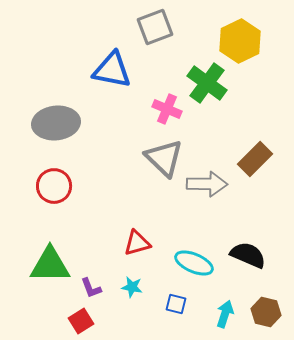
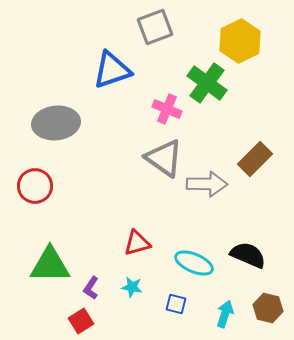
blue triangle: rotated 30 degrees counterclockwise
gray triangle: rotated 9 degrees counterclockwise
red circle: moved 19 px left
purple L-shape: rotated 55 degrees clockwise
brown hexagon: moved 2 px right, 4 px up
